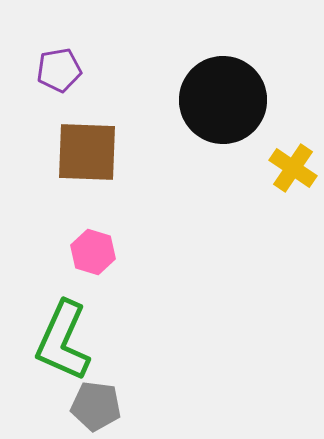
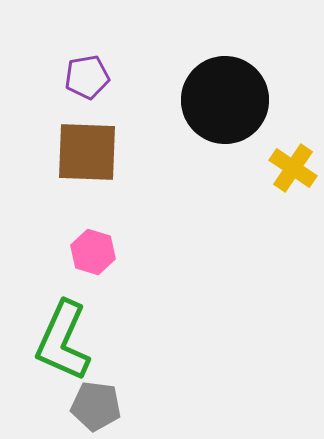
purple pentagon: moved 28 px right, 7 px down
black circle: moved 2 px right
